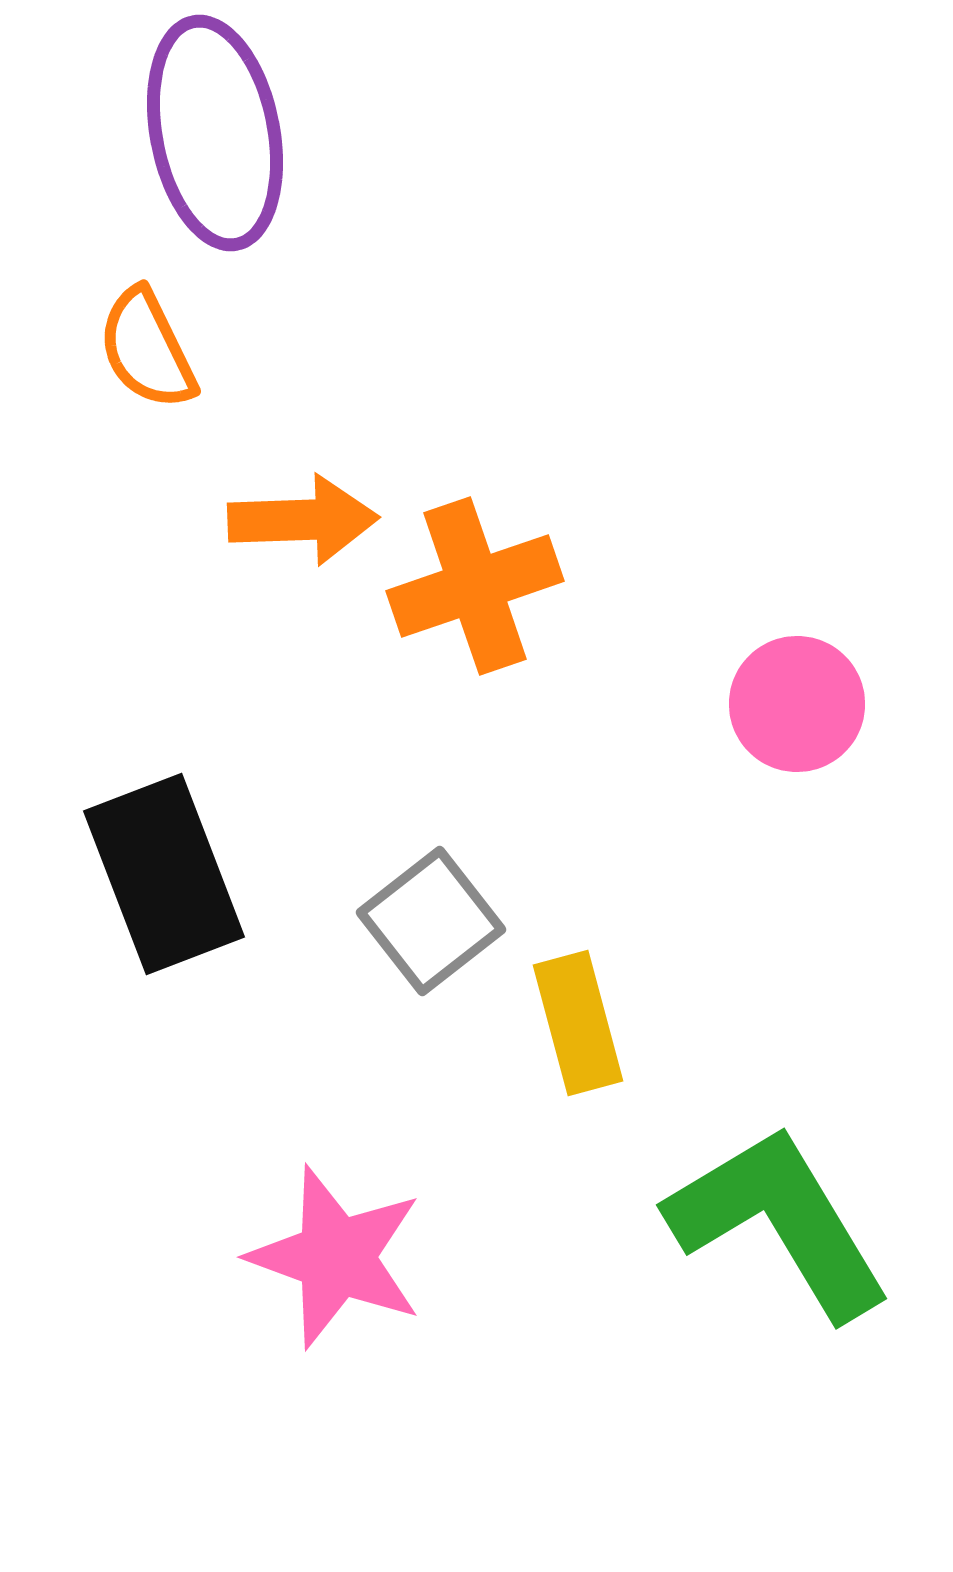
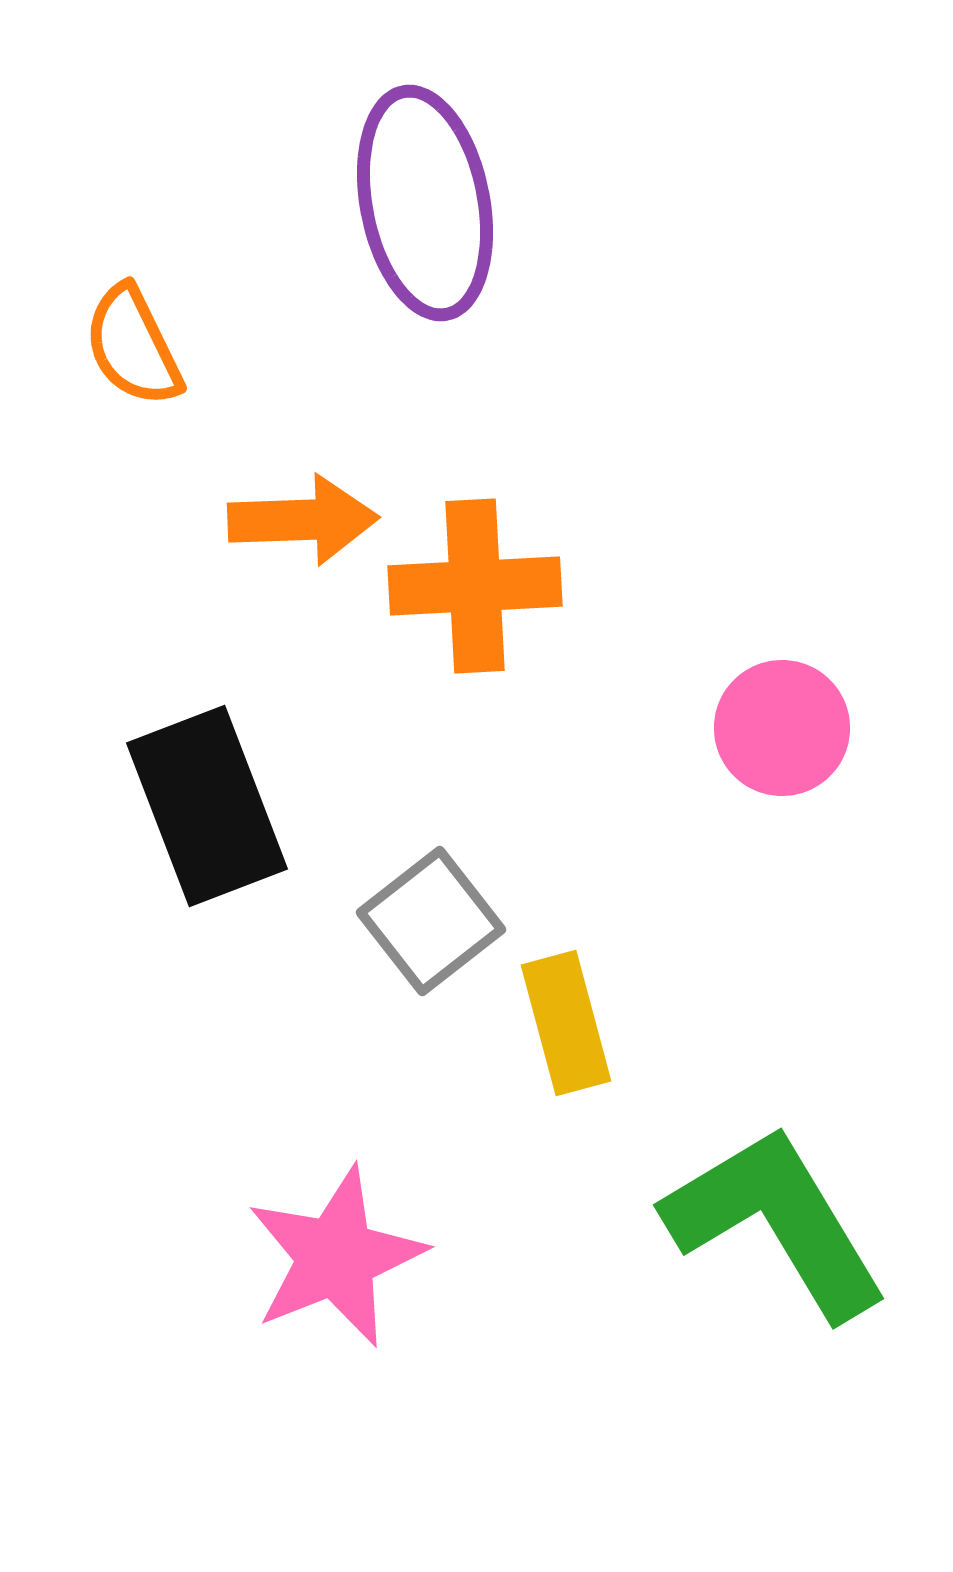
purple ellipse: moved 210 px right, 70 px down
orange semicircle: moved 14 px left, 3 px up
orange cross: rotated 16 degrees clockwise
pink circle: moved 15 px left, 24 px down
black rectangle: moved 43 px right, 68 px up
yellow rectangle: moved 12 px left
green L-shape: moved 3 px left
pink star: rotated 30 degrees clockwise
